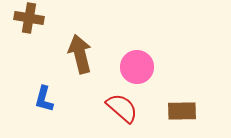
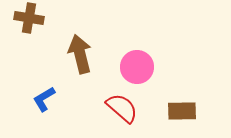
blue L-shape: rotated 44 degrees clockwise
